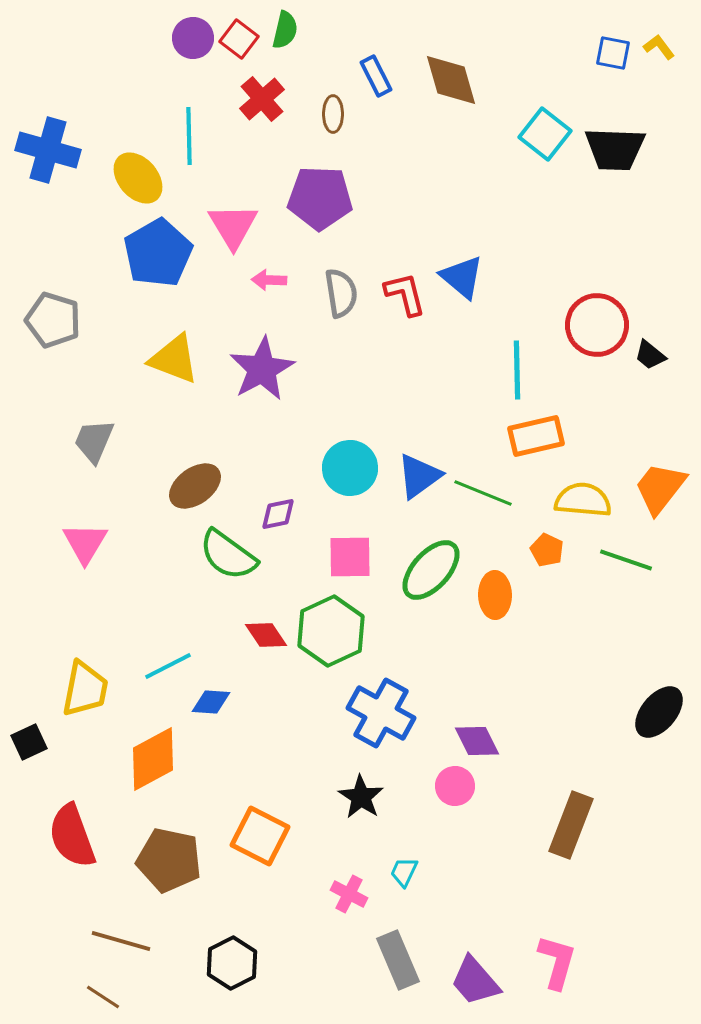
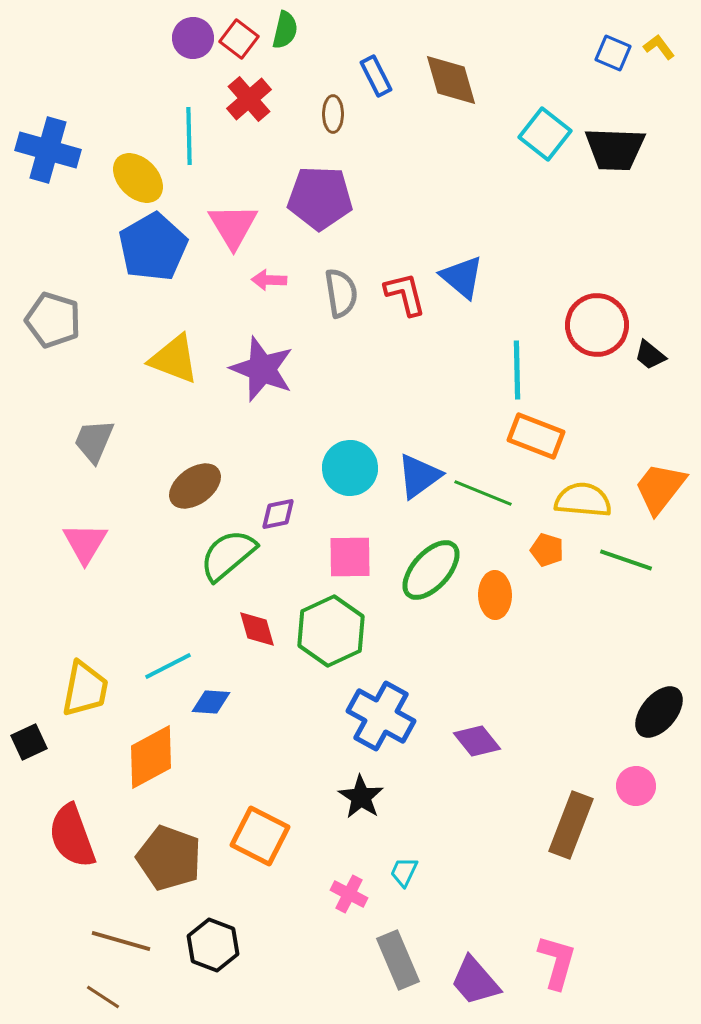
blue square at (613, 53): rotated 12 degrees clockwise
red cross at (262, 99): moved 13 px left
yellow ellipse at (138, 178): rotated 4 degrees counterclockwise
blue pentagon at (158, 253): moved 5 px left, 6 px up
purple star at (262, 369): rotated 22 degrees counterclockwise
orange rectangle at (536, 436): rotated 34 degrees clockwise
orange pentagon at (547, 550): rotated 8 degrees counterclockwise
green semicircle at (228, 555): rotated 104 degrees clockwise
red diamond at (266, 635): moved 9 px left, 6 px up; rotated 18 degrees clockwise
blue cross at (381, 713): moved 3 px down
purple diamond at (477, 741): rotated 12 degrees counterclockwise
orange diamond at (153, 759): moved 2 px left, 2 px up
pink circle at (455, 786): moved 181 px right
brown pentagon at (169, 860): moved 2 px up; rotated 8 degrees clockwise
black hexagon at (232, 963): moved 19 px left, 18 px up; rotated 12 degrees counterclockwise
